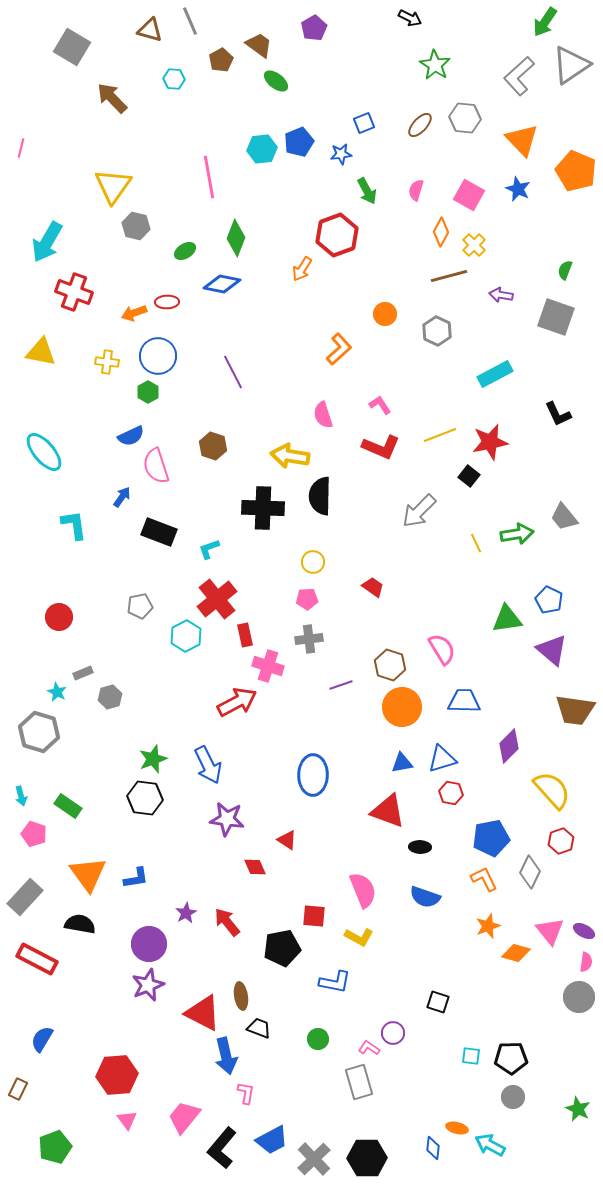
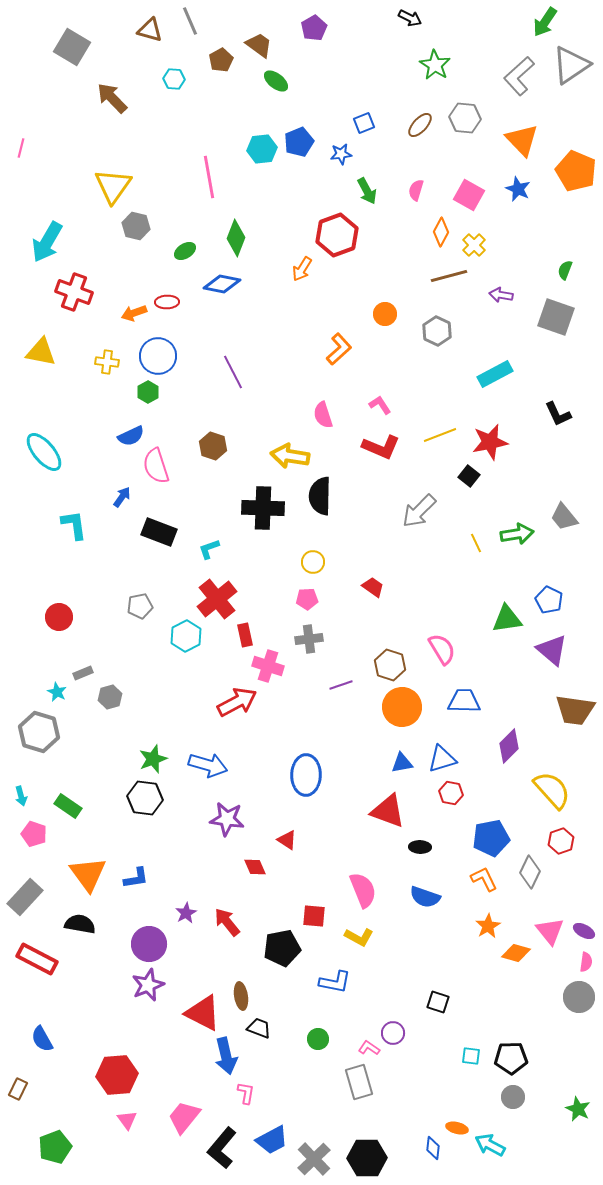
blue arrow at (208, 765): rotated 48 degrees counterclockwise
blue ellipse at (313, 775): moved 7 px left
orange star at (488, 926): rotated 10 degrees counterclockwise
blue semicircle at (42, 1039): rotated 60 degrees counterclockwise
